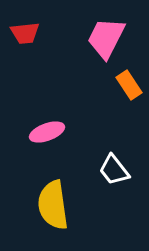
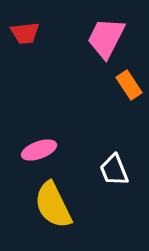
pink ellipse: moved 8 px left, 18 px down
white trapezoid: rotated 16 degrees clockwise
yellow semicircle: rotated 18 degrees counterclockwise
